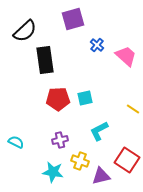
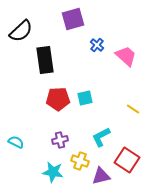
black semicircle: moved 4 px left
cyan L-shape: moved 2 px right, 6 px down
